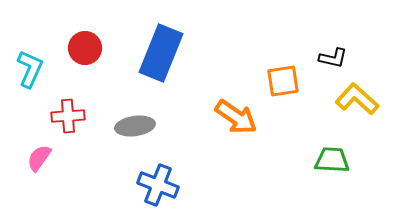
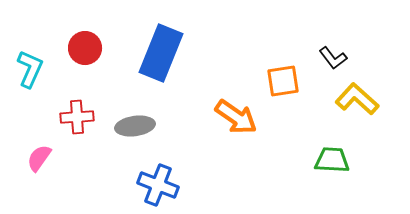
black L-shape: rotated 40 degrees clockwise
red cross: moved 9 px right, 1 px down
